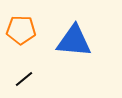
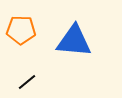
black line: moved 3 px right, 3 px down
